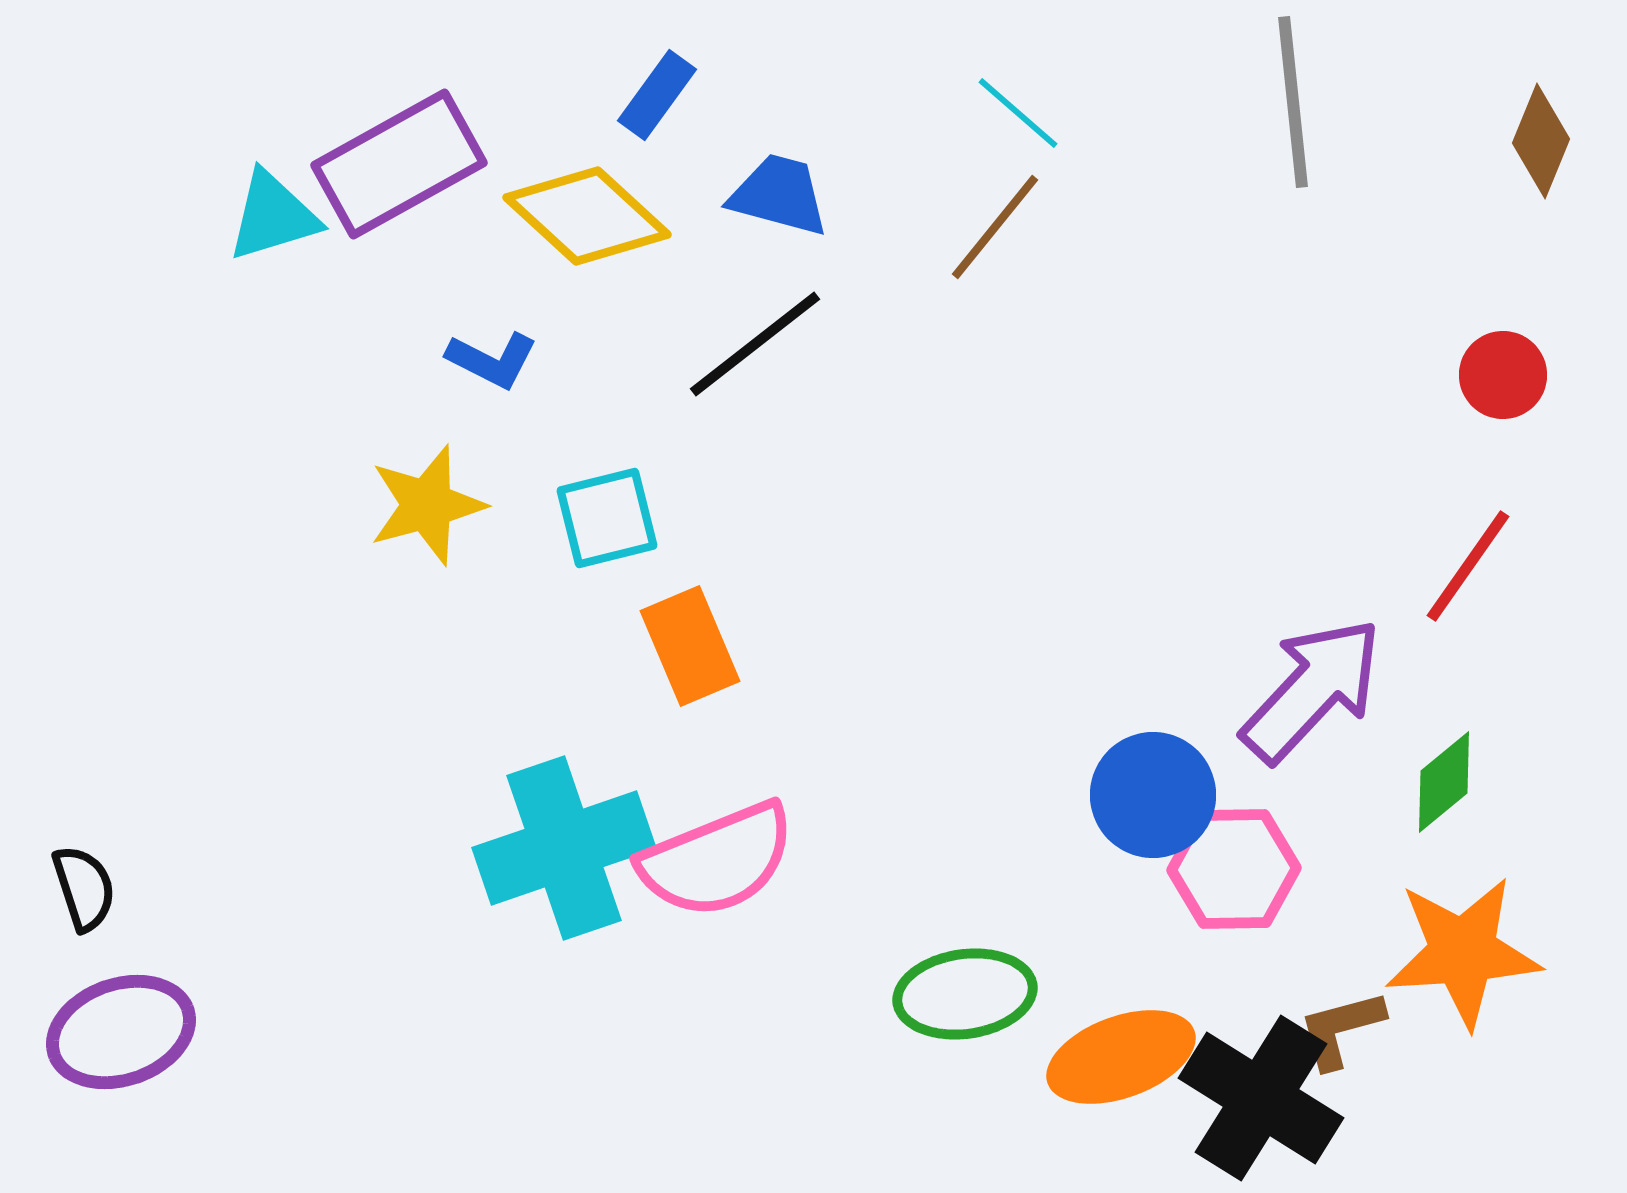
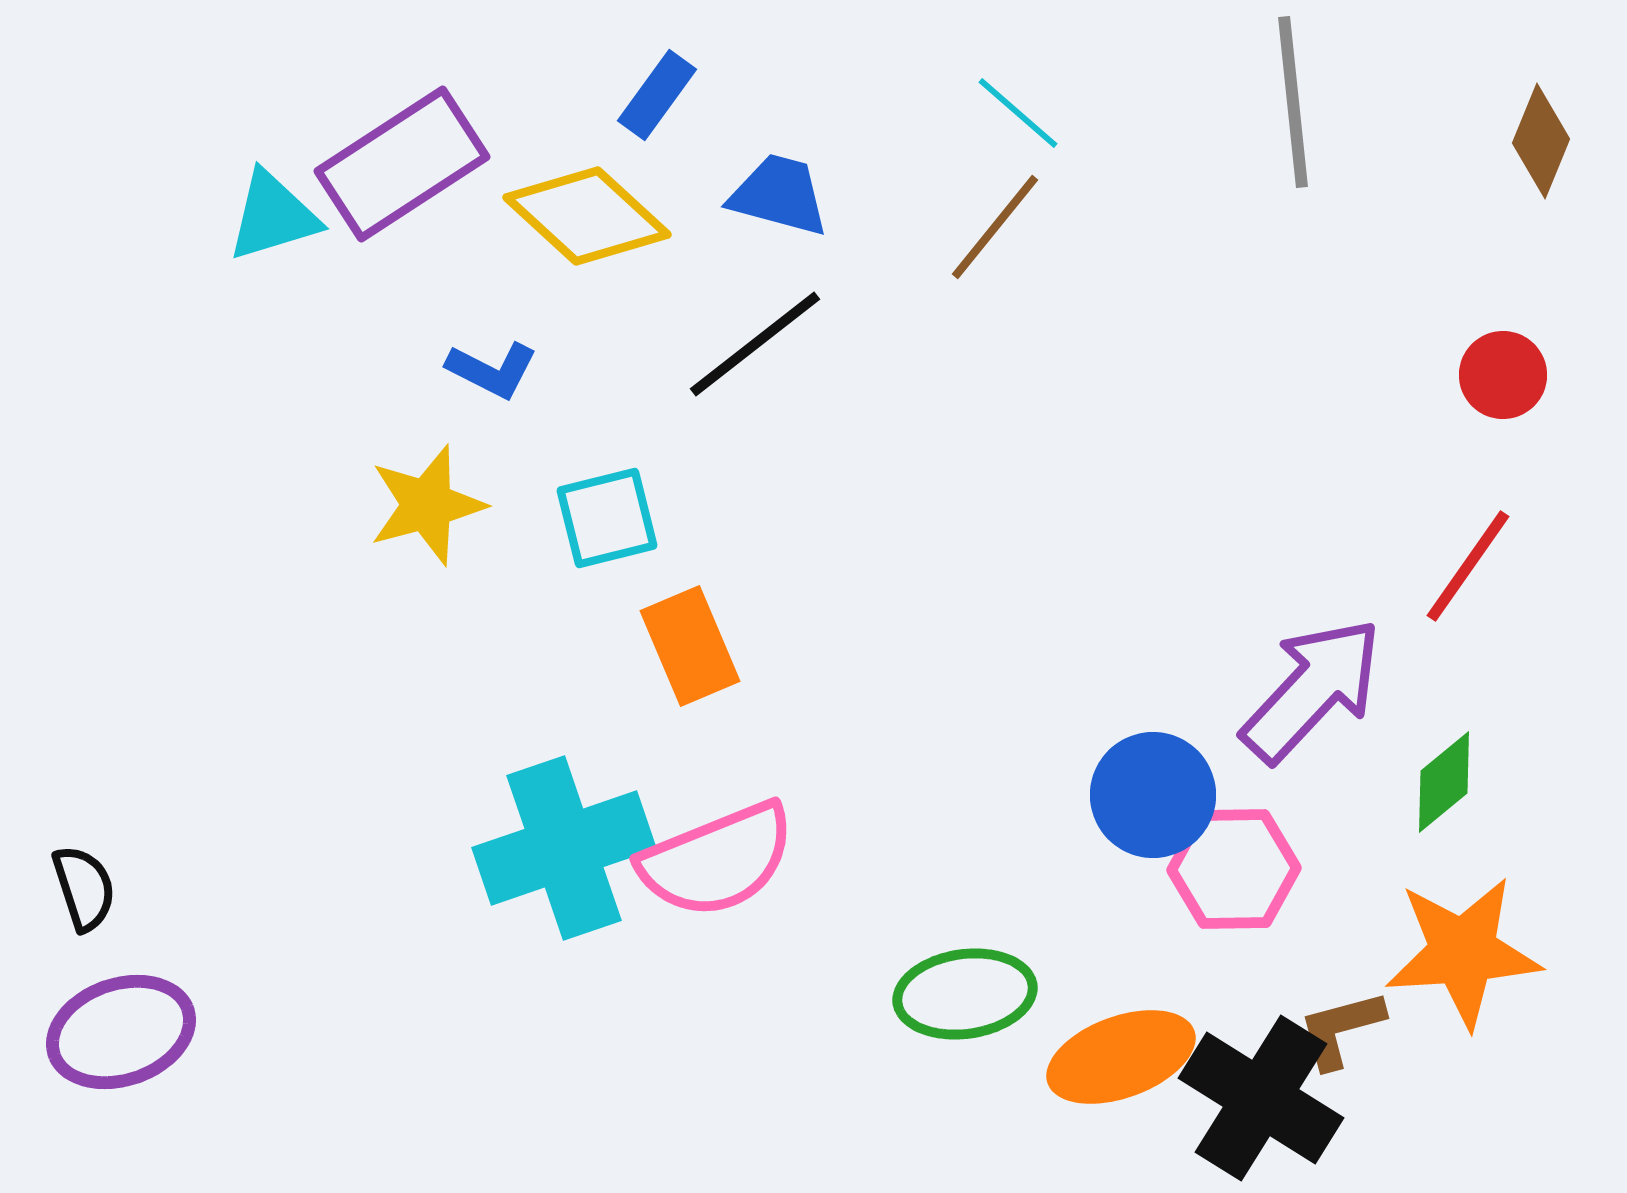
purple rectangle: moved 3 px right; rotated 4 degrees counterclockwise
blue L-shape: moved 10 px down
